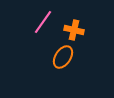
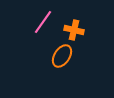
orange ellipse: moved 1 px left, 1 px up
